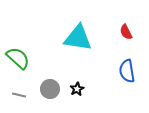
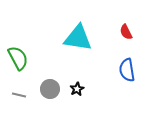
green semicircle: rotated 20 degrees clockwise
blue semicircle: moved 1 px up
